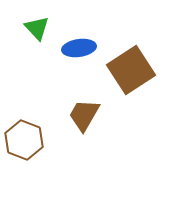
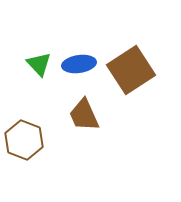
green triangle: moved 2 px right, 36 px down
blue ellipse: moved 16 px down
brown trapezoid: rotated 54 degrees counterclockwise
